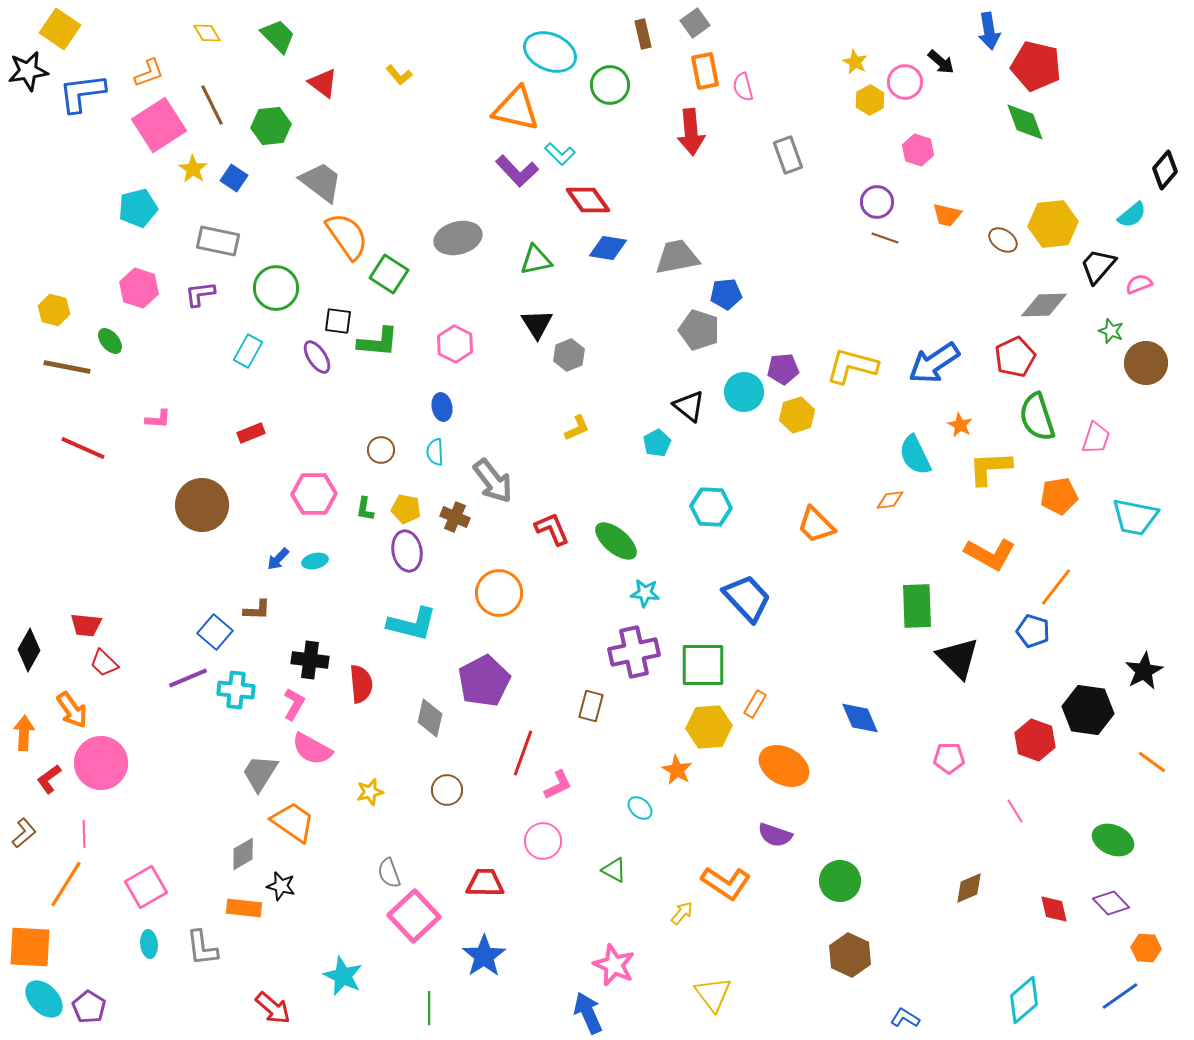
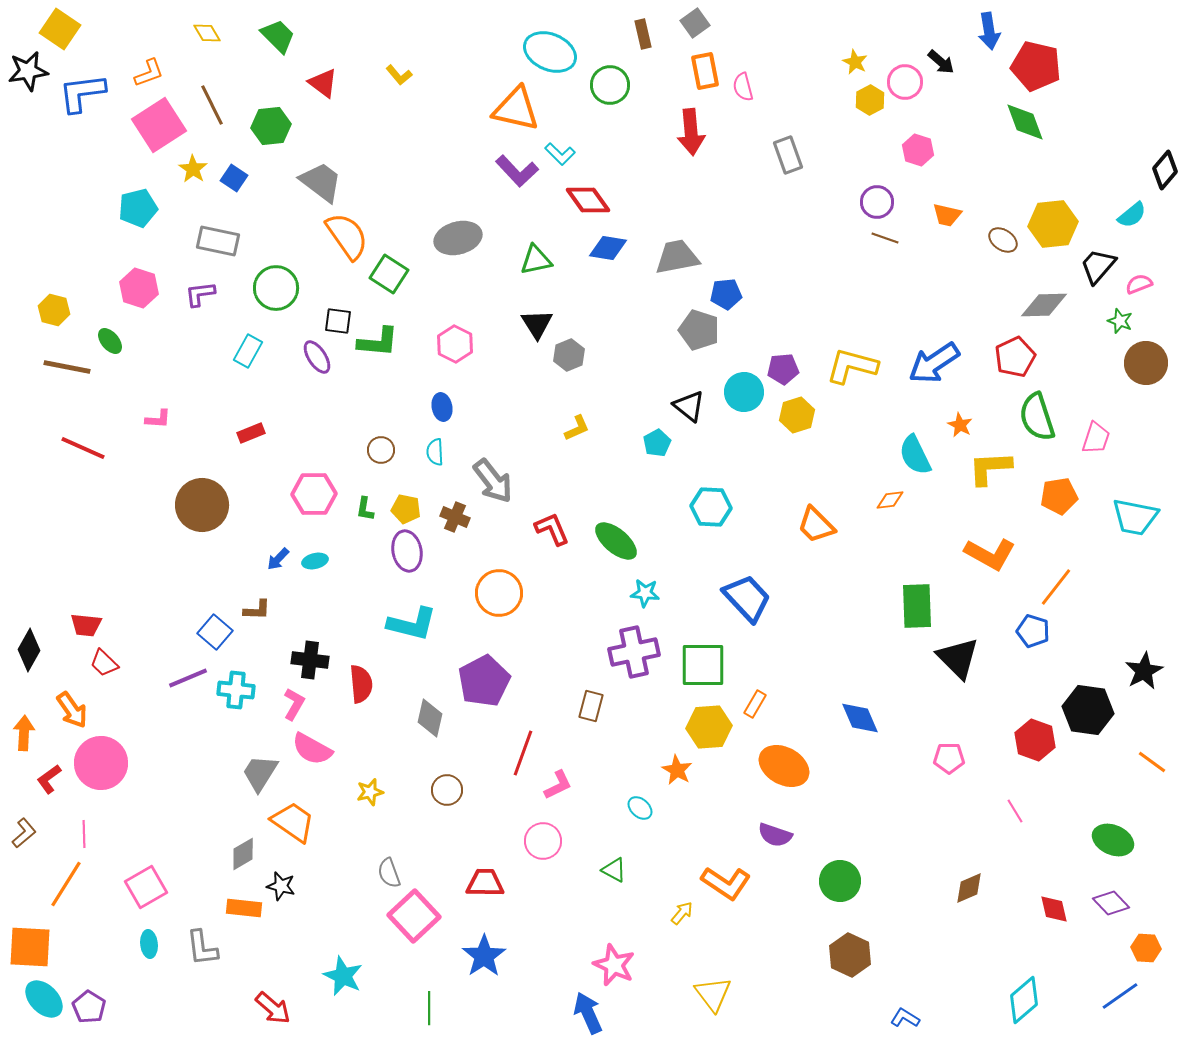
green star at (1111, 331): moved 9 px right, 10 px up
